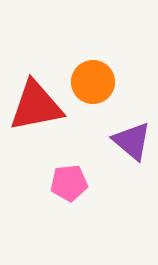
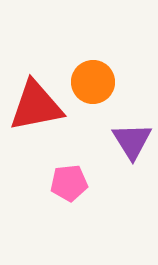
purple triangle: rotated 18 degrees clockwise
